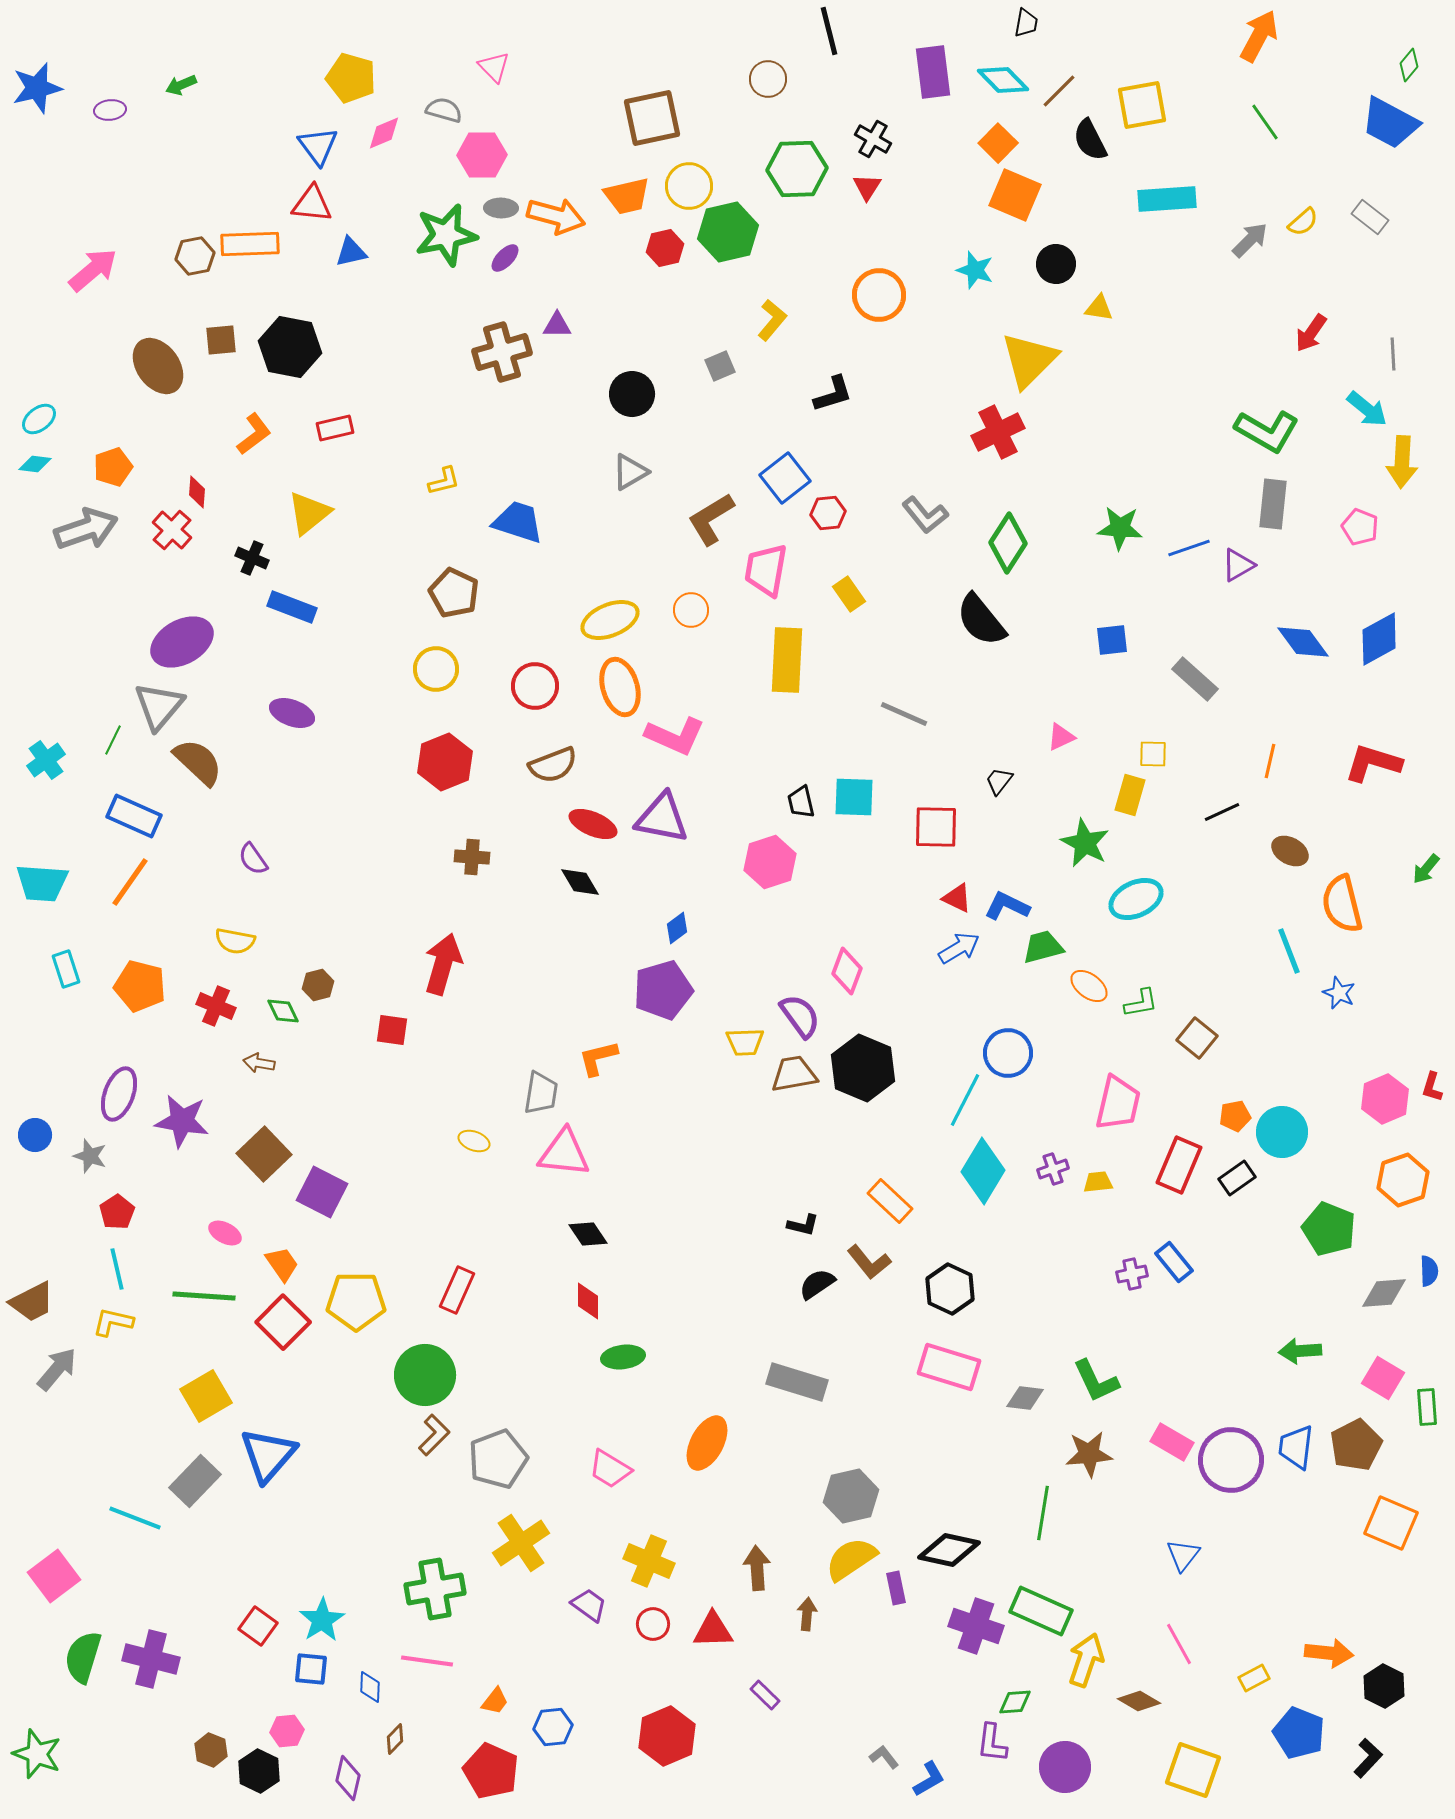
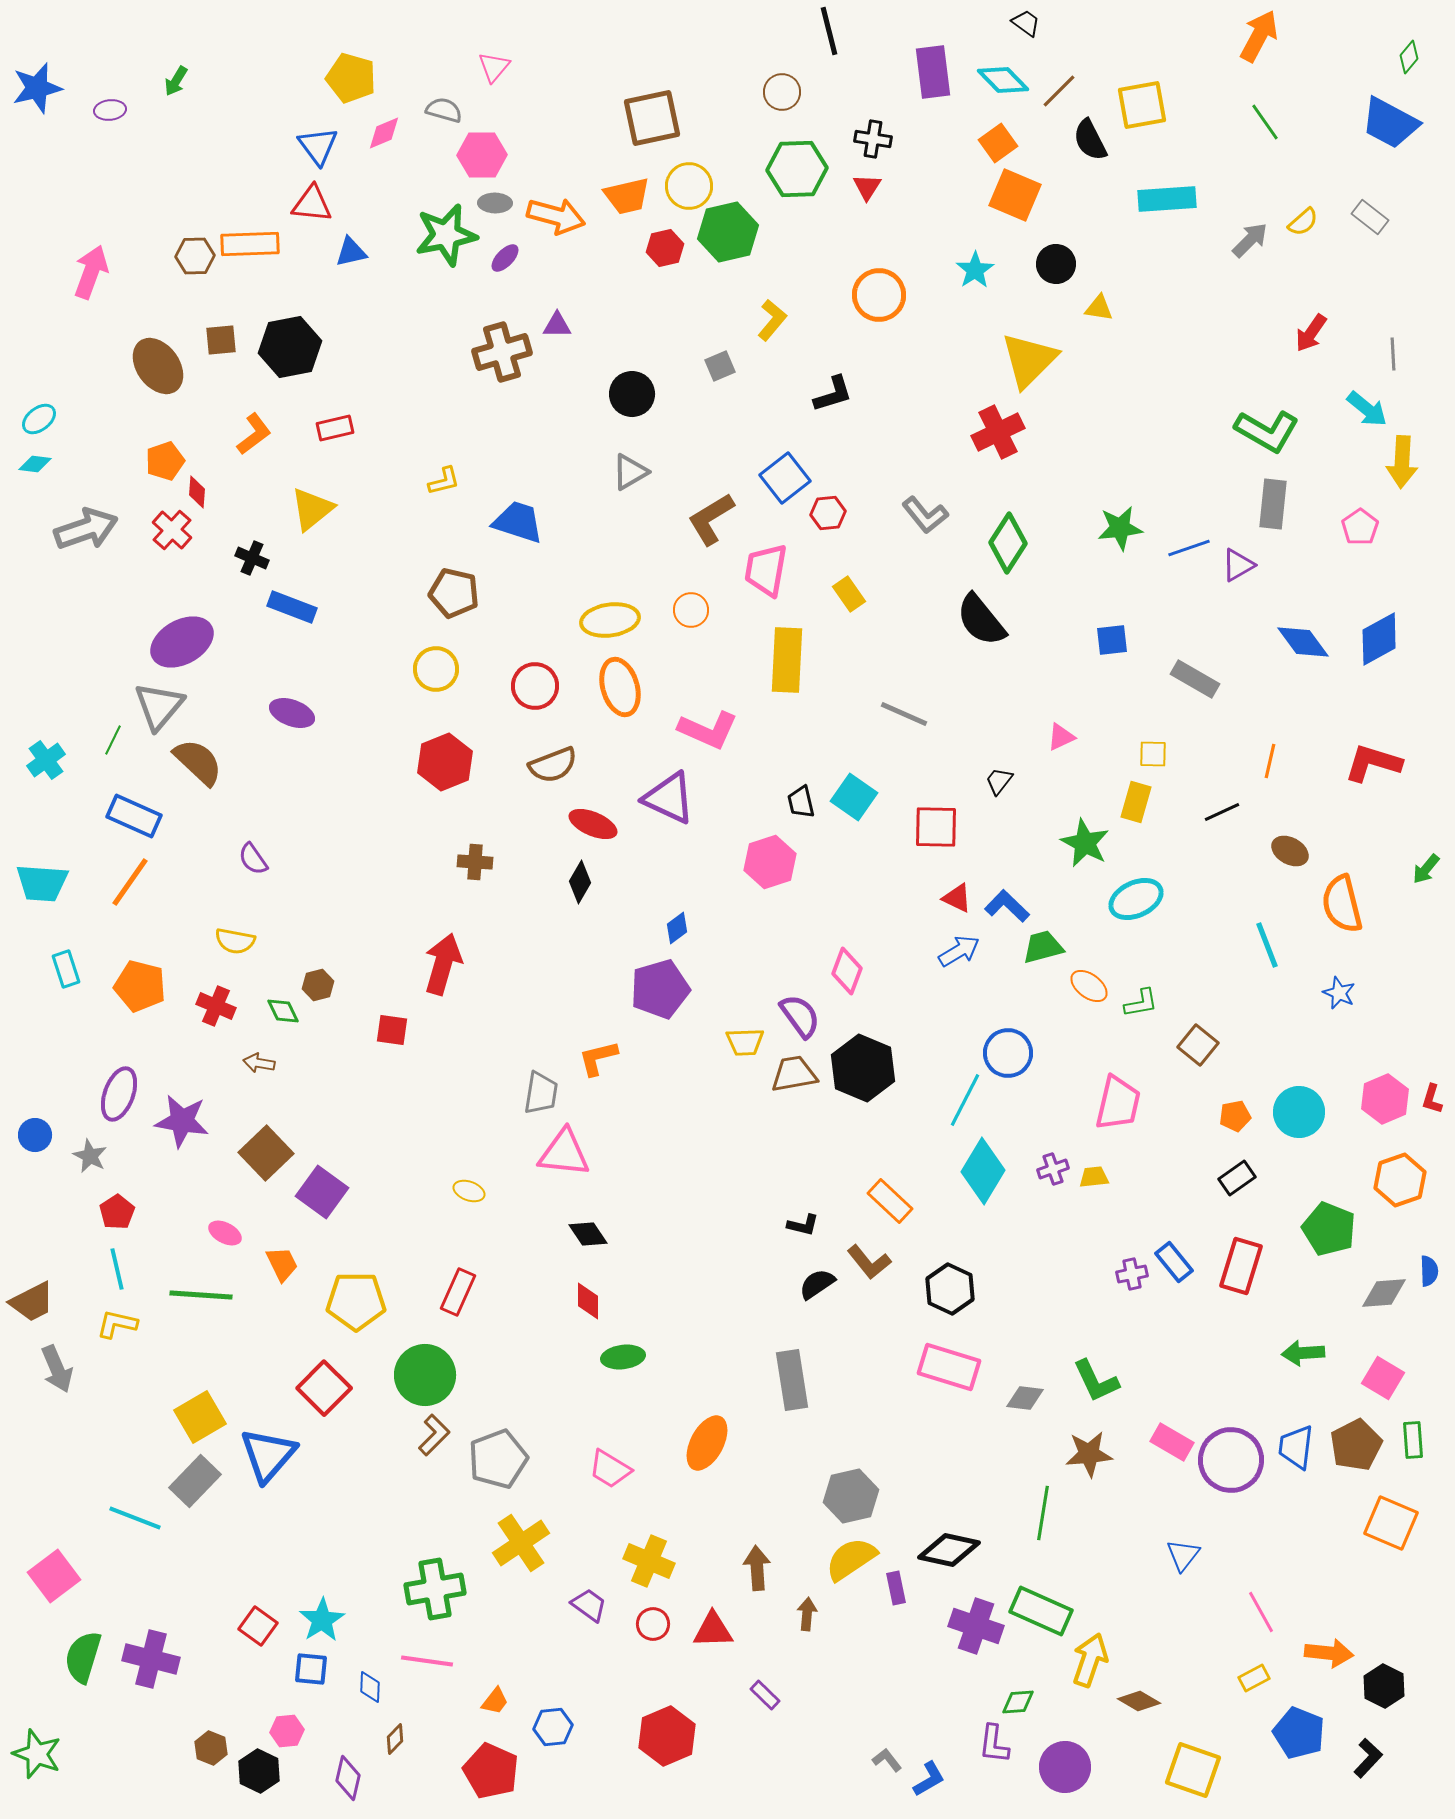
black trapezoid at (1026, 23): rotated 64 degrees counterclockwise
green diamond at (1409, 65): moved 8 px up
pink triangle at (494, 67): rotated 24 degrees clockwise
brown circle at (768, 79): moved 14 px right, 13 px down
green arrow at (181, 85): moved 5 px left, 4 px up; rotated 36 degrees counterclockwise
black cross at (873, 139): rotated 21 degrees counterclockwise
orange square at (998, 143): rotated 9 degrees clockwise
gray ellipse at (501, 208): moved 6 px left, 5 px up
brown hexagon at (195, 256): rotated 9 degrees clockwise
pink arrow at (93, 270): moved 2 px left, 2 px down; rotated 30 degrees counterclockwise
cyan star at (975, 270): rotated 21 degrees clockwise
black hexagon at (290, 347): rotated 22 degrees counterclockwise
orange pentagon at (113, 467): moved 52 px right, 6 px up
yellow triangle at (309, 513): moved 3 px right, 4 px up
pink pentagon at (1360, 527): rotated 15 degrees clockwise
green star at (1120, 528): rotated 12 degrees counterclockwise
brown pentagon at (454, 593): rotated 12 degrees counterclockwise
yellow ellipse at (610, 620): rotated 14 degrees clockwise
gray rectangle at (1195, 679): rotated 12 degrees counterclockwise
pink L-shape at (675, 736): moved 33 px right, 6 px up
yellow rectangle at (1130, 795): moved 6 px right, 7 px down
cyan square at (854, 797): rotated 33 degrees clockwise
purple triangle at (662, 818): moved 7 px right, 20 px up; rotated 14 degrees clockwise
brown cross at (472, 857): moved 3 px right, 5 px down
black diamond at (580, 882): rotated 60 degrees clockwise
blue L-shape at (1007, 906): rotated 18 degrees clockwise
blue arrow at (959, 948): moved 3 px down
cyan line at (1289, 951): moved 22 px left, 6 px up
purple pentagon at (663, 990): moved 3 px left, 1 px up
brown square at (1197, 1038): moved 1 px right, 7 px down
red L-shape at (1432, 1087): moved 12 px down
cyan circle at (1282, 1132): moved 17 px right, 20 px up
yellow ellipse at (474, 1141): moved 5 px left, 50 px down
brown square at (264, 1154): moved 2 px right, 1 px up
gray star at (90, 1156): rotated 8 degrees clockwise
red rectangle at (1179, 1165): moved 62 px right, 101 px down; rotated 6 degrees counterclockwise
orange hexagon at (1403, 1180): moved 3 px left
yellow trapezoid at (1098, 1182): moved 4 px left, 5 px up
purple square at (322, 1192): rotated 9 degrees clockwise
orange trapezoid at (282, 1264): rotated 9 degrees clockwise
red rectangle at (457, 1290): moved 1 px right, 2 px down
green line at (204, 1296): moved 3 px left, 1 px up
yellow L-shape at (113, 1322): moved 4 px right, 2 px down
red square at (283, 1322): moved 41 px right, 66 px down
green arrow at (1300, 1351): moved 3 px right, 2 px down
gray arrow at (57, 1369): rotated 117 degrees clockwise
gray rectangle at (797, 1382): moved 5 px left, 2 px up; rotated 64 degrees clockwise
yellow square at (206, 1396): moved 6 px left, 21 px down
green rectangle at (1427, 1407): moved 14 px left, 33 px down
pink line at (1179, 1644): moved 82 px right, 32 px up
yellow arrow at (1086, 1660): moved 4 px right
green diamond at (1015, 1702): moved 3 px right
purple L-shape at (992, 1743): moved 2 px right, 1 px down
brown hexagon at (211, 1750): moved 2 px up
gray L-shape at (884, 1757): moved 3 px right, 3 px down
